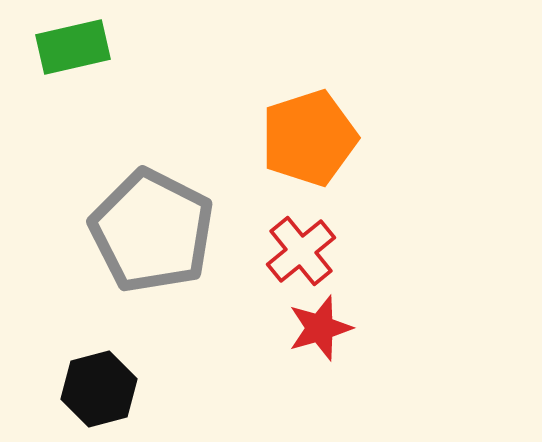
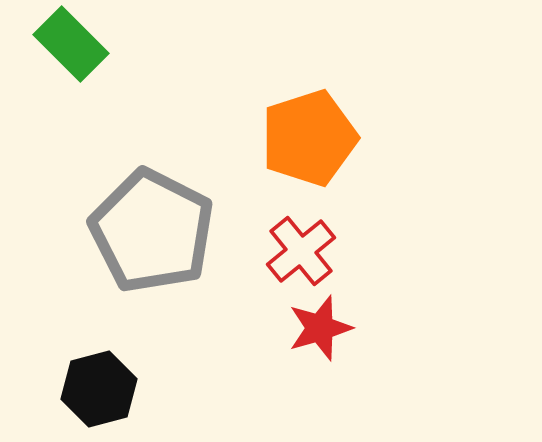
green rectangle: moved 2 px left, 3 px up; rotated 58 degrees clockwise
